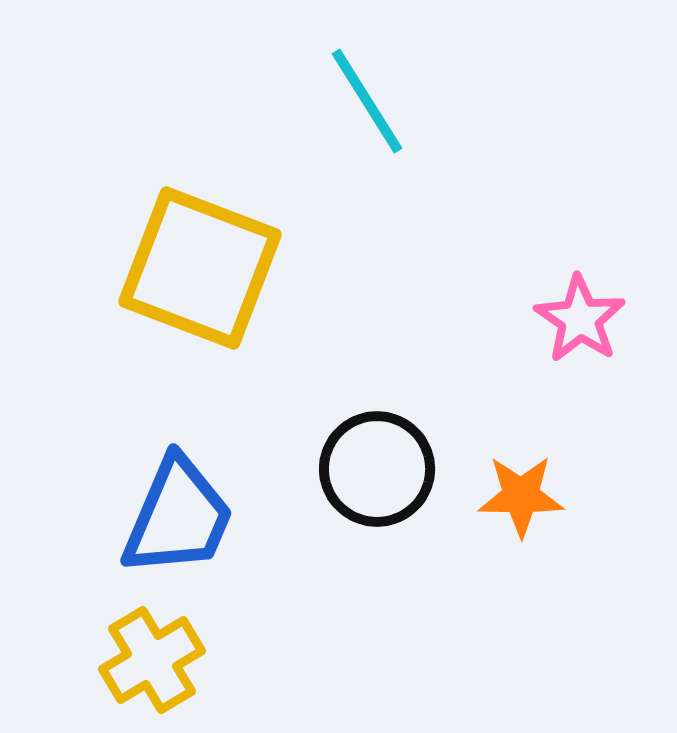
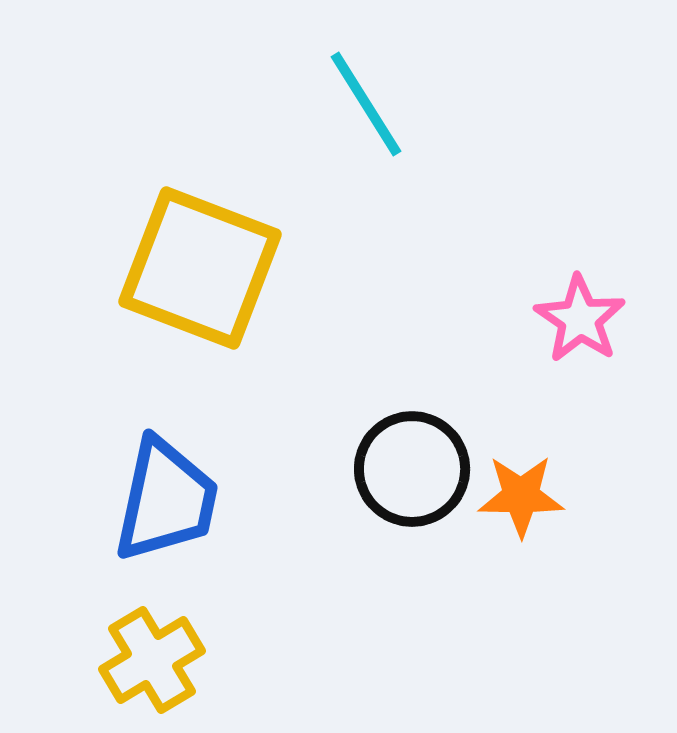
cyan line: moved 1 px left, 3 px down
black circle: moved 35 px right
blue trapezoid: moved 12 px left, 17 px up; rotated 11 degrees counterclockwise
